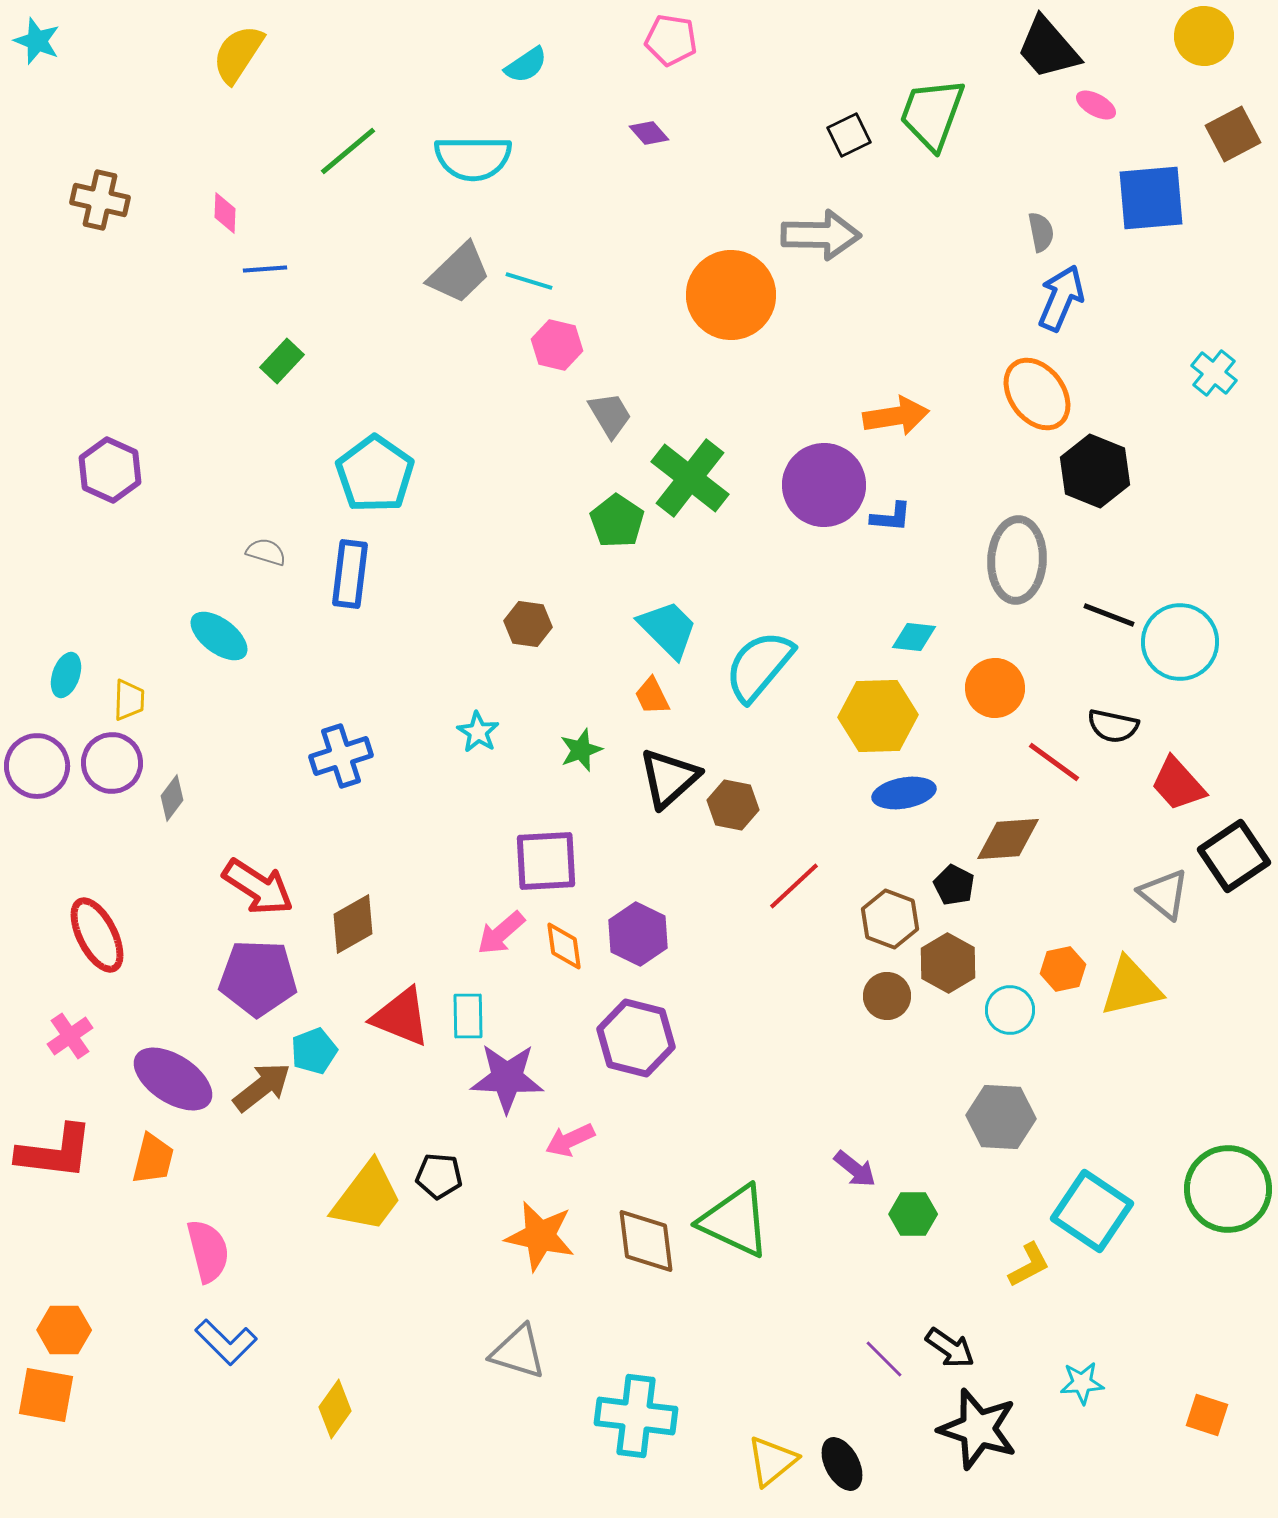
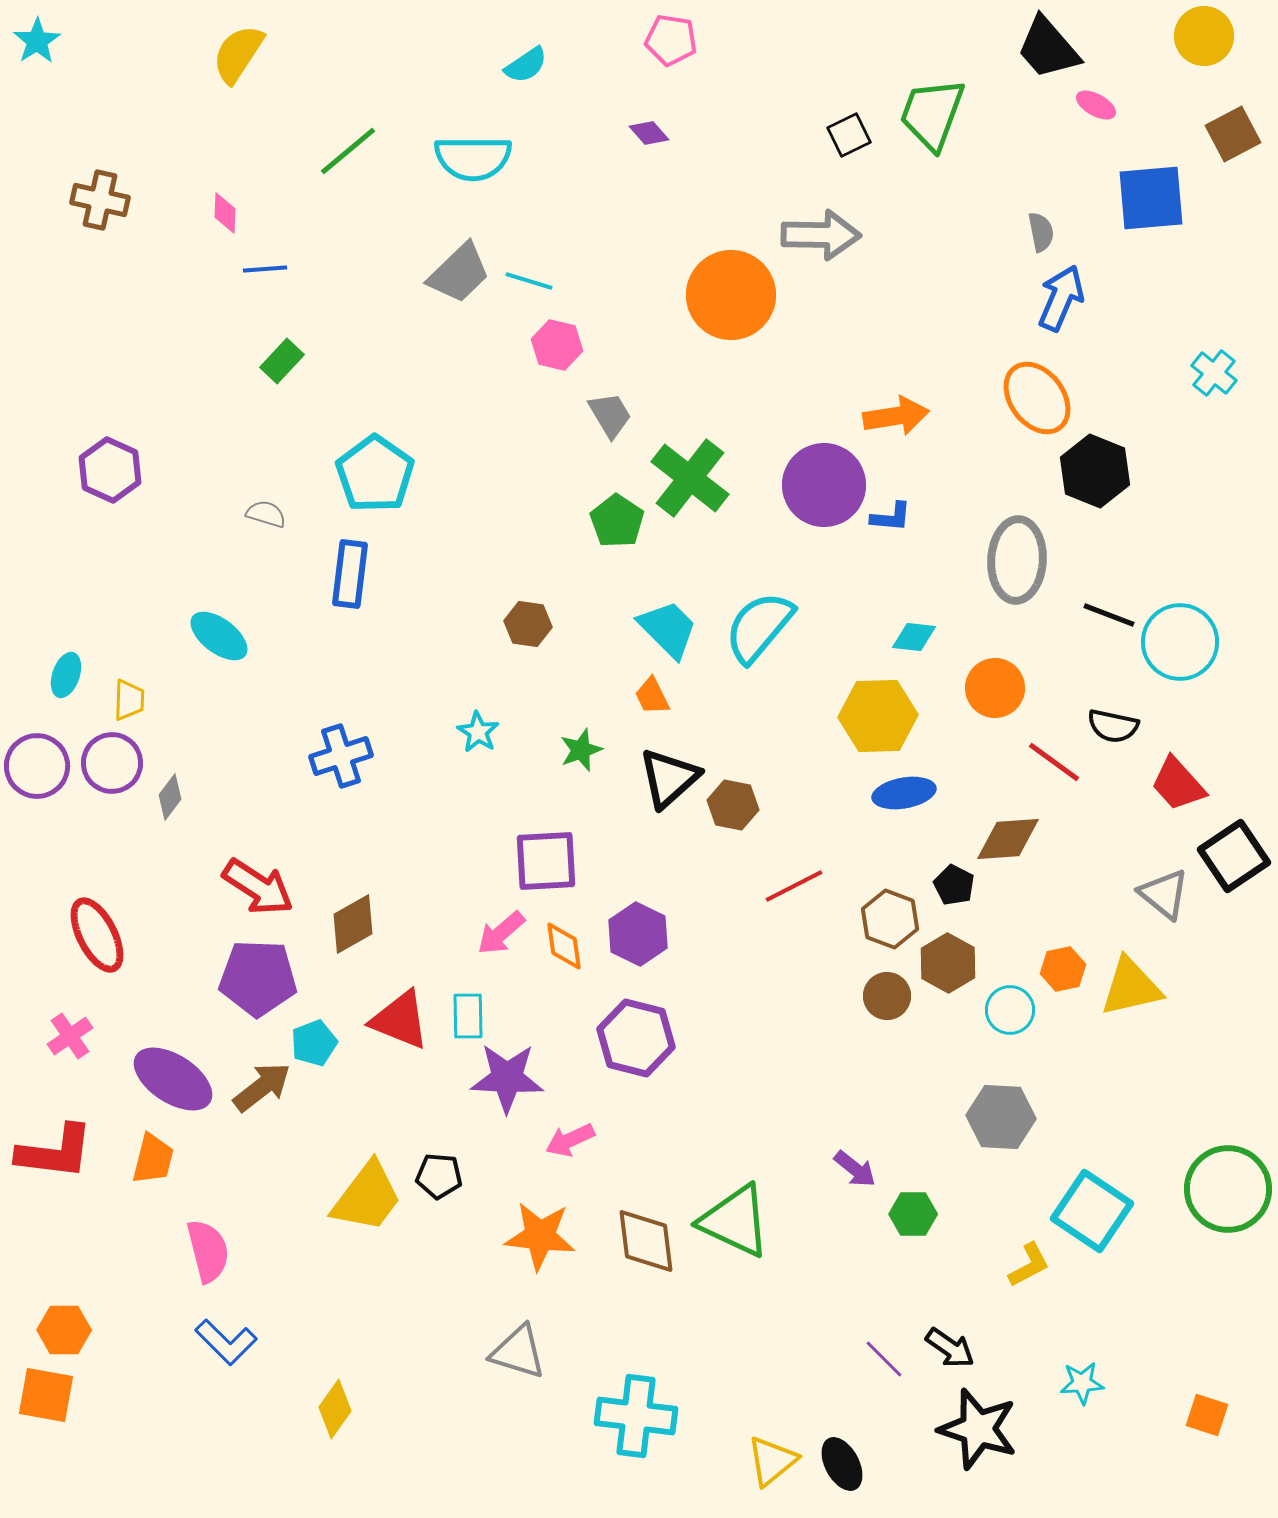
cyan star at (37, 41): rotated 18 degrees clockwise
orange ellipse at (1037, 394): moved 4 px down
gray semicircle at (266, 552): moved 38 px up
cyan semicircle at (759, 666): moved 39 px up
gray diamond at (172, 798): moved 2 px left, 1 px up
red line at (794, 886): rotated 16 degrees clockwise
red triangle at (401, 1017): moved 1 px left, 3 px down
cyan pentagon at (314, 1051): moved 8 px up
orange star at (540, 1236): rotated 6 degrees counterclockwise
